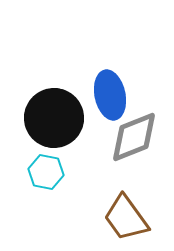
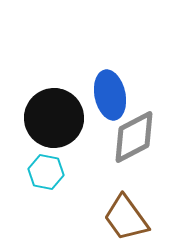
gray diamond: rotated 6 degrees counterclockwise
